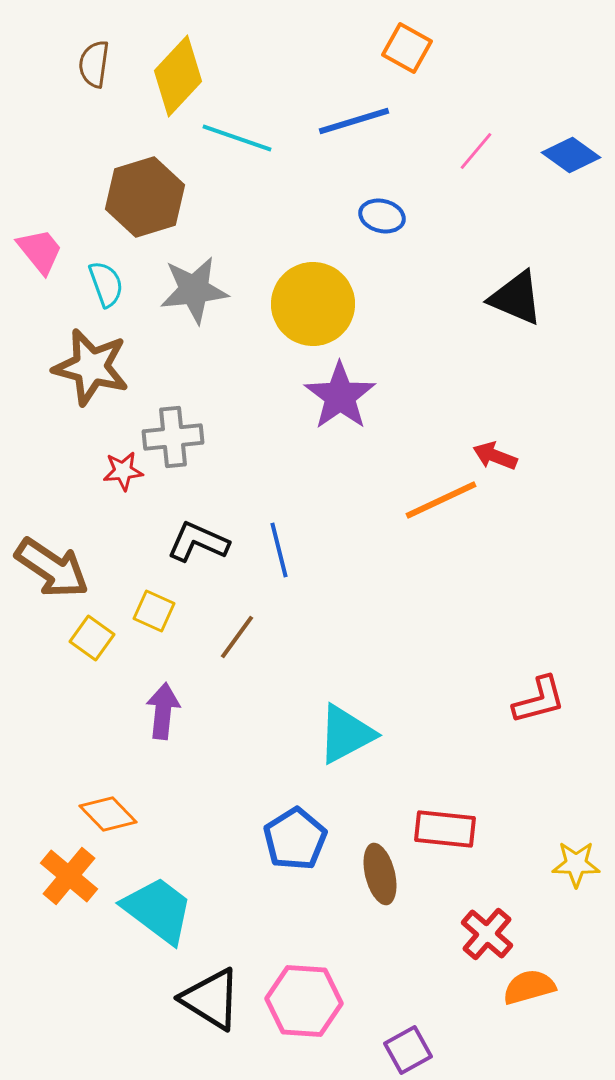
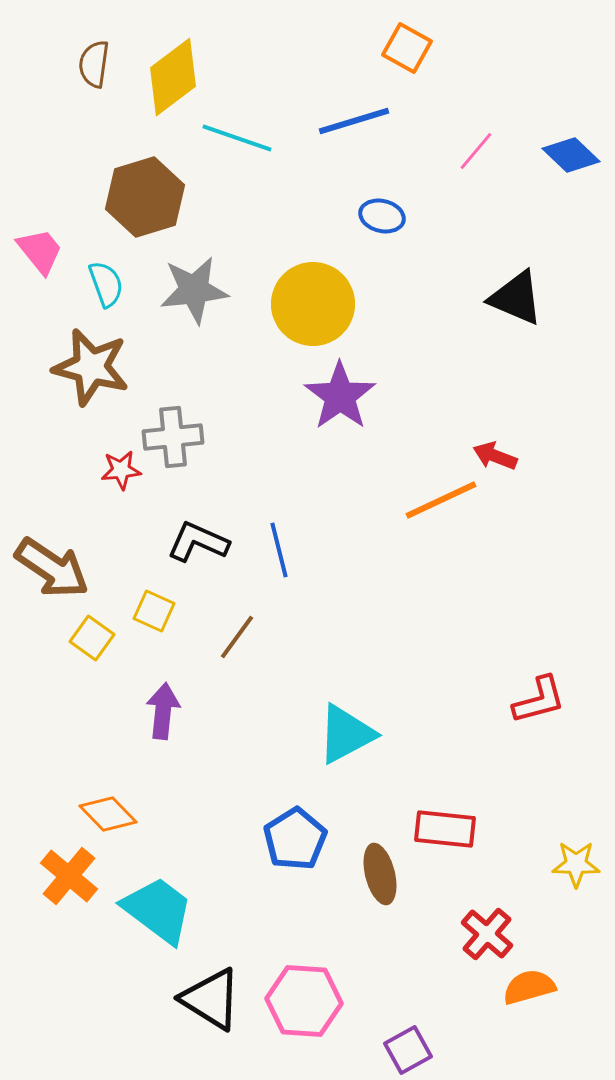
yellow diamond at (178, 76): moved 5 px left, 1 px down; rotated 10 degrees clockwise
blue diamond at (571, 155): rotated 8 degrees clockwise
red star at (123, 471): moved 2 px left, 1 px up
